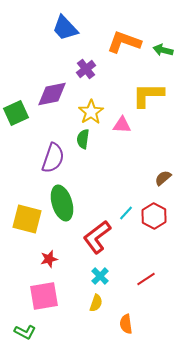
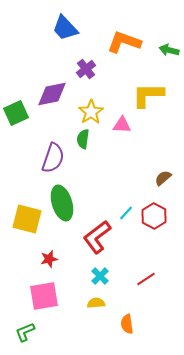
green arrow: moved 6 px right
yellow semicircle: rotated 114 degrees counterclockwise
orange semicircle: moved 1 px right
green L-shape: rotated 130 degrees clockwise
